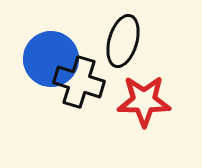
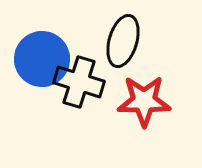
blue circle: moved 9 px left
